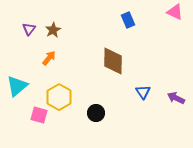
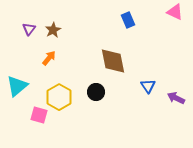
brown diamond: rotated 12 degrees counterclockwise
blue triangle: moved 5 px right, 6 px up
black circle: moved 21 px up
